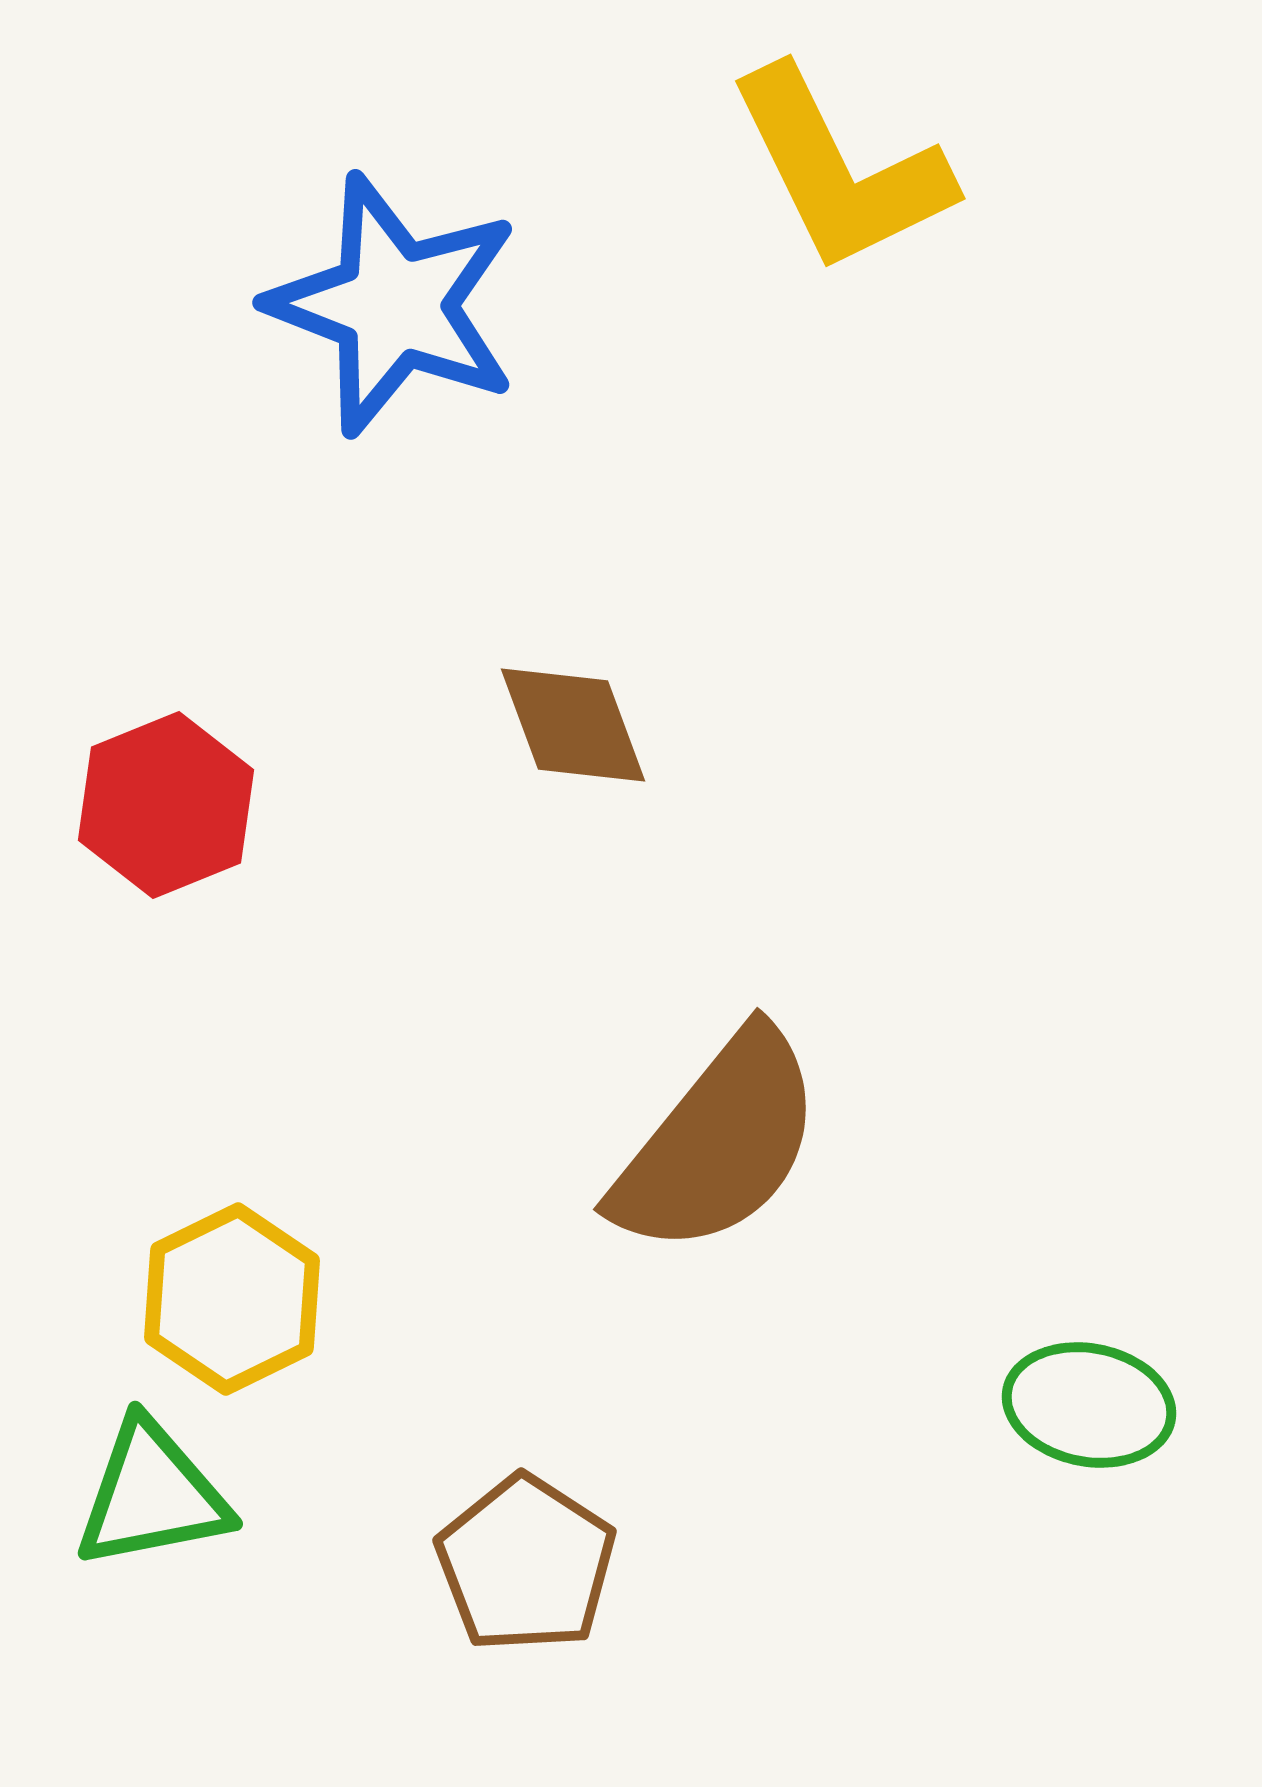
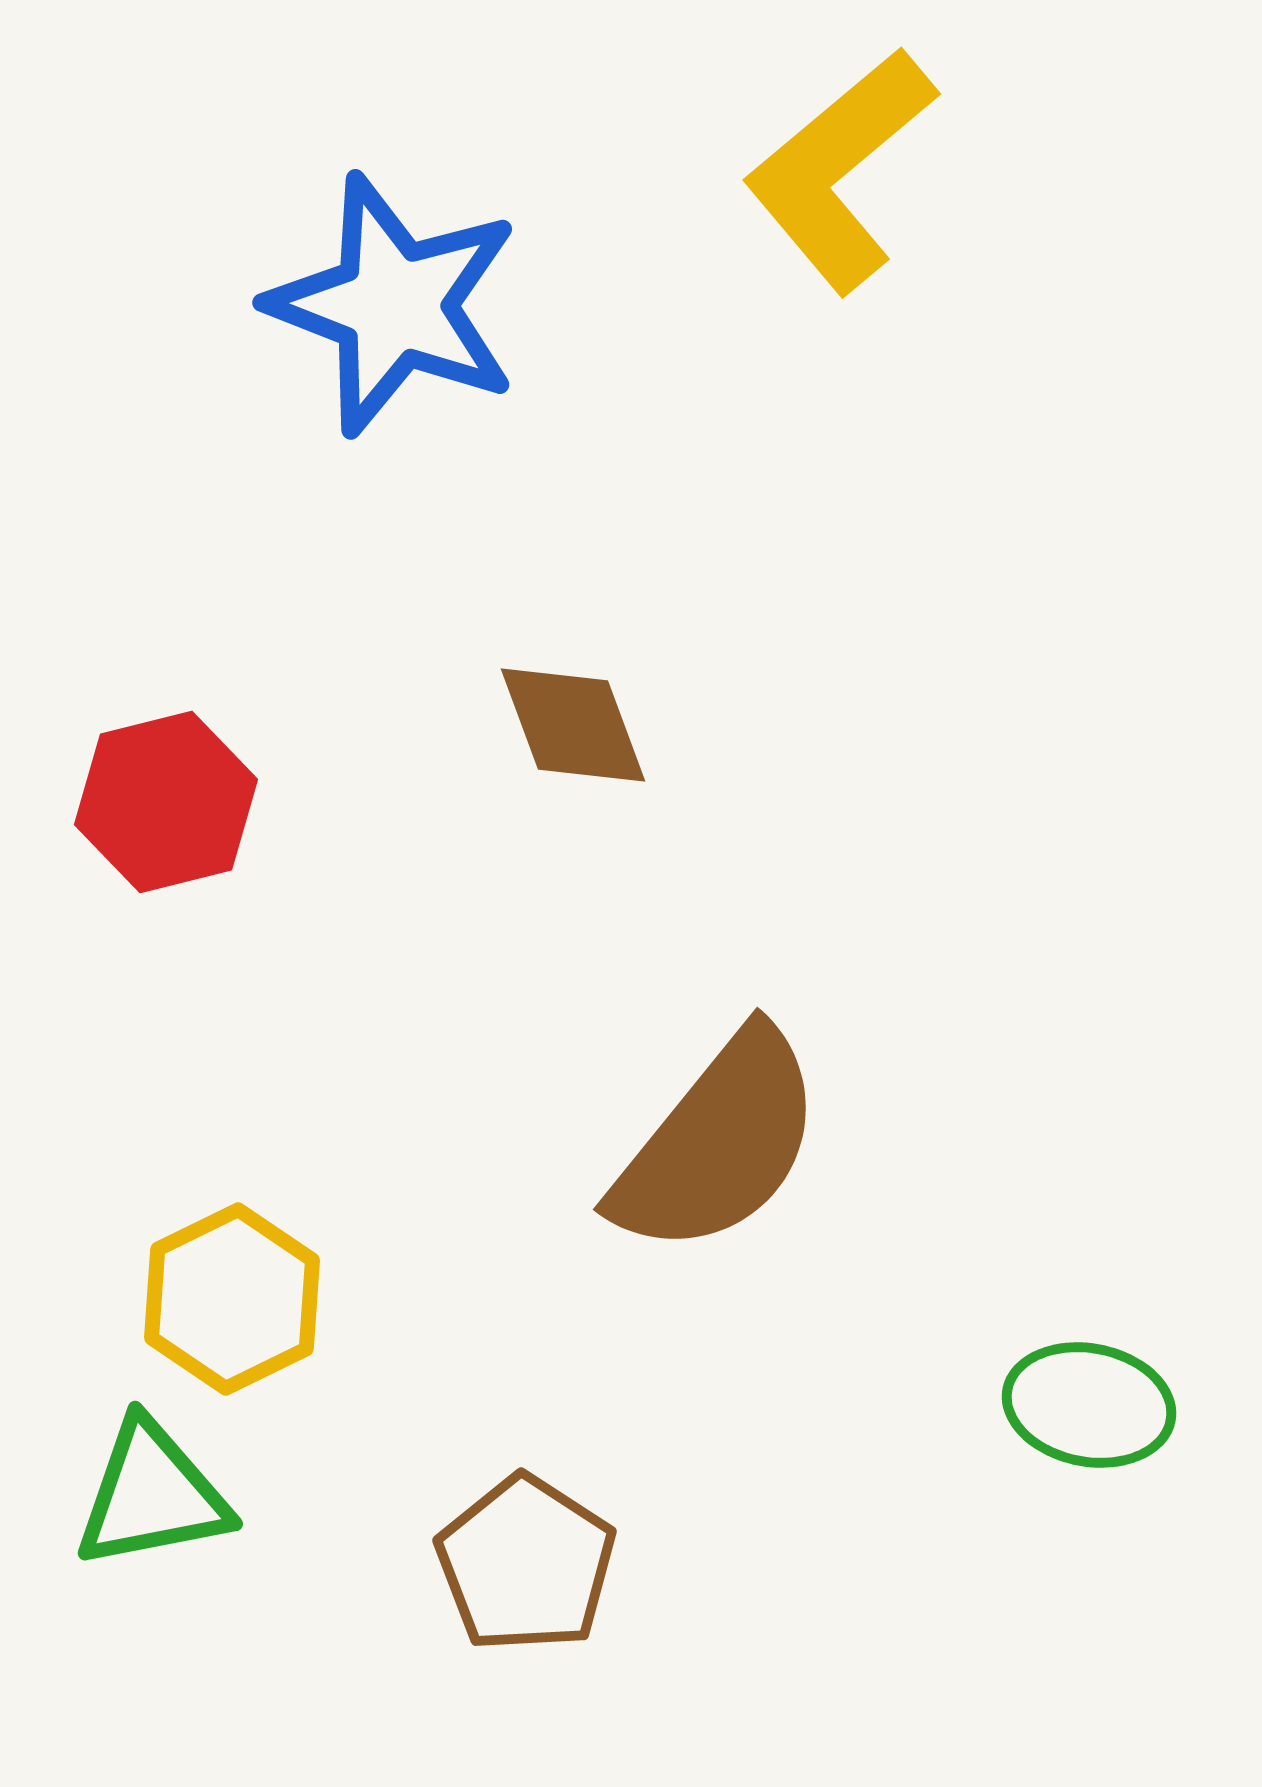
yellow L-shape: rotated 76 degrees clockwise
red hexagon: moved 3 px up; rotated 8 degrees clockwise
